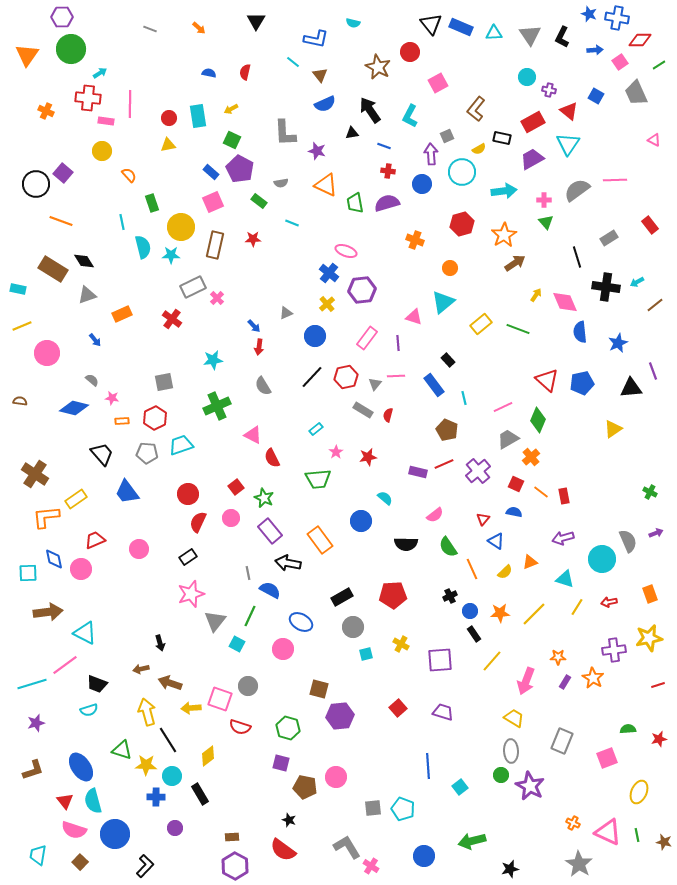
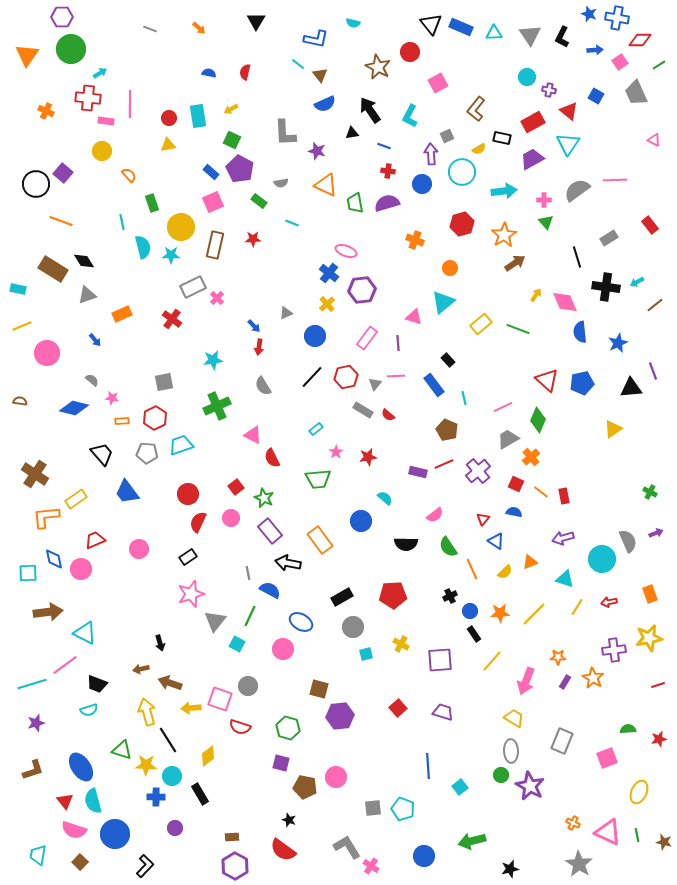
cyan line at (293, 62): moved 5 px right, 2 px down
red semicircle at (388, 415): rotated 64 degrees counterclockwise
